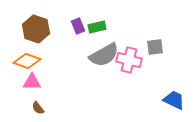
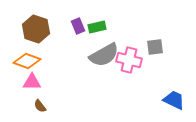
brown semicircle: moved 2 px right, 2 px up
